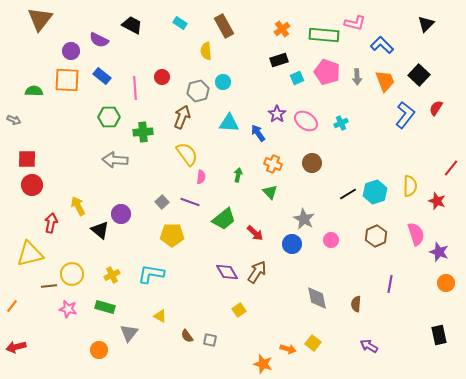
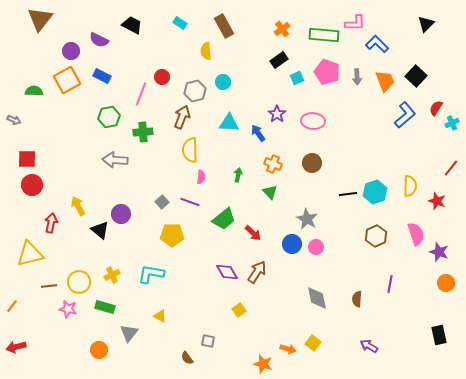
pink L-shape at (355, 23): rotated 15 degrees counterclockwise
blue L-shape at (382, 45): moved 5 px left, 1 px up
black rectangle at (279, 60): rotated 18 degrees counterclockwise
black square at (419, 75): moved 3 px left, 1 px down
blue rectangle at (102, 76): rotated 12 degrees counterclockwise
orange square at (67, 80): rotated 32 degrees counterclockwise
pink line at (135, 88): moved 6 px right, 6 px down; rotated 25 degrees clockwise
gray hexagon at (198, 91): moved 3 px left
blue L-shape at (405, 115): rotated 12 degrees clockwise
green hexagon at (109, 117): rotated 10 degrees counterclockwise
pink ellipse at (306, 121): moved 7 px right; rotated 30 degrees counterclockwise
cyan cross at (341, 123): moved 111 px right
yellow semicircle at (187, 154): moved 3 px right, 4 px up; rotated 145 degrees counterclockwise
black line at (348, 194): rotated 24 degrees clockwise
gray star at (304, 219): moved 3 px right
red arrow at (255, 233): moved 2 px left
pink circle at (331, 240): moved 15 px left, 7 px down
yellow circle at (72, 274): moved 7 px right, 8 px down
brown semicircle at (356, 304): moved 1 px right, 5 px up
brown semicircle at (187, 336): moved 22 px down
gray square at (210, 340): moved 2 px left, 1 px down
